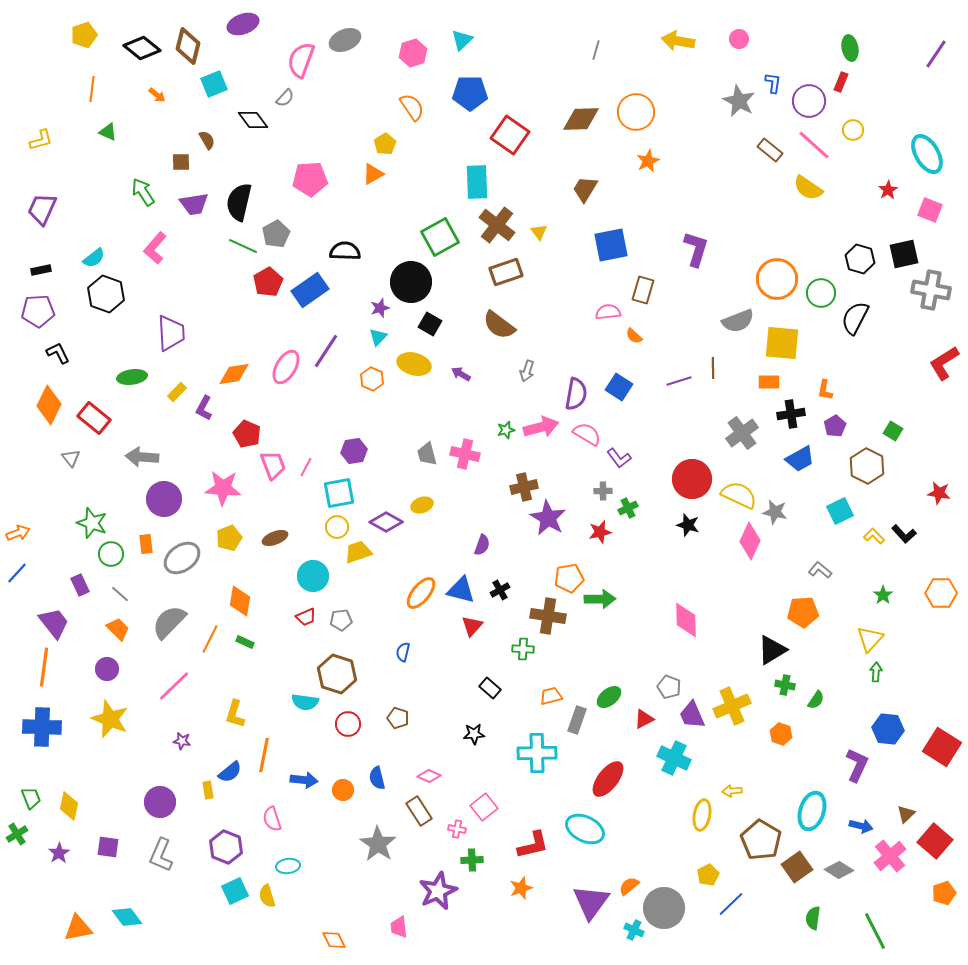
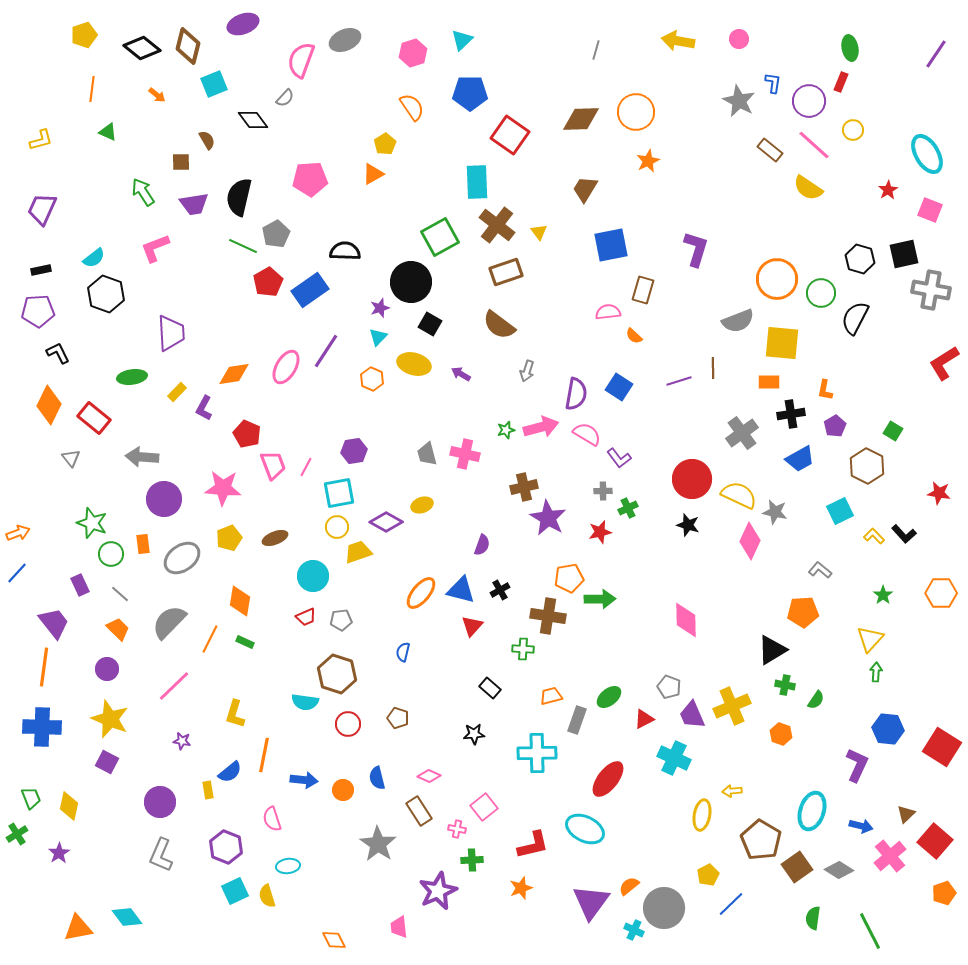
black semicircle at (239, 202): moved 5 px up
pink L-shape at (155, 248): rotated 28 degrees clockwise
orange rectangle at (146, 544): moved 3 px left
purple square at (108, 847): moved 1 px left, 85 px up; rotated 20 degrees clockwise
green line at (875, 931): moved 5 px left
